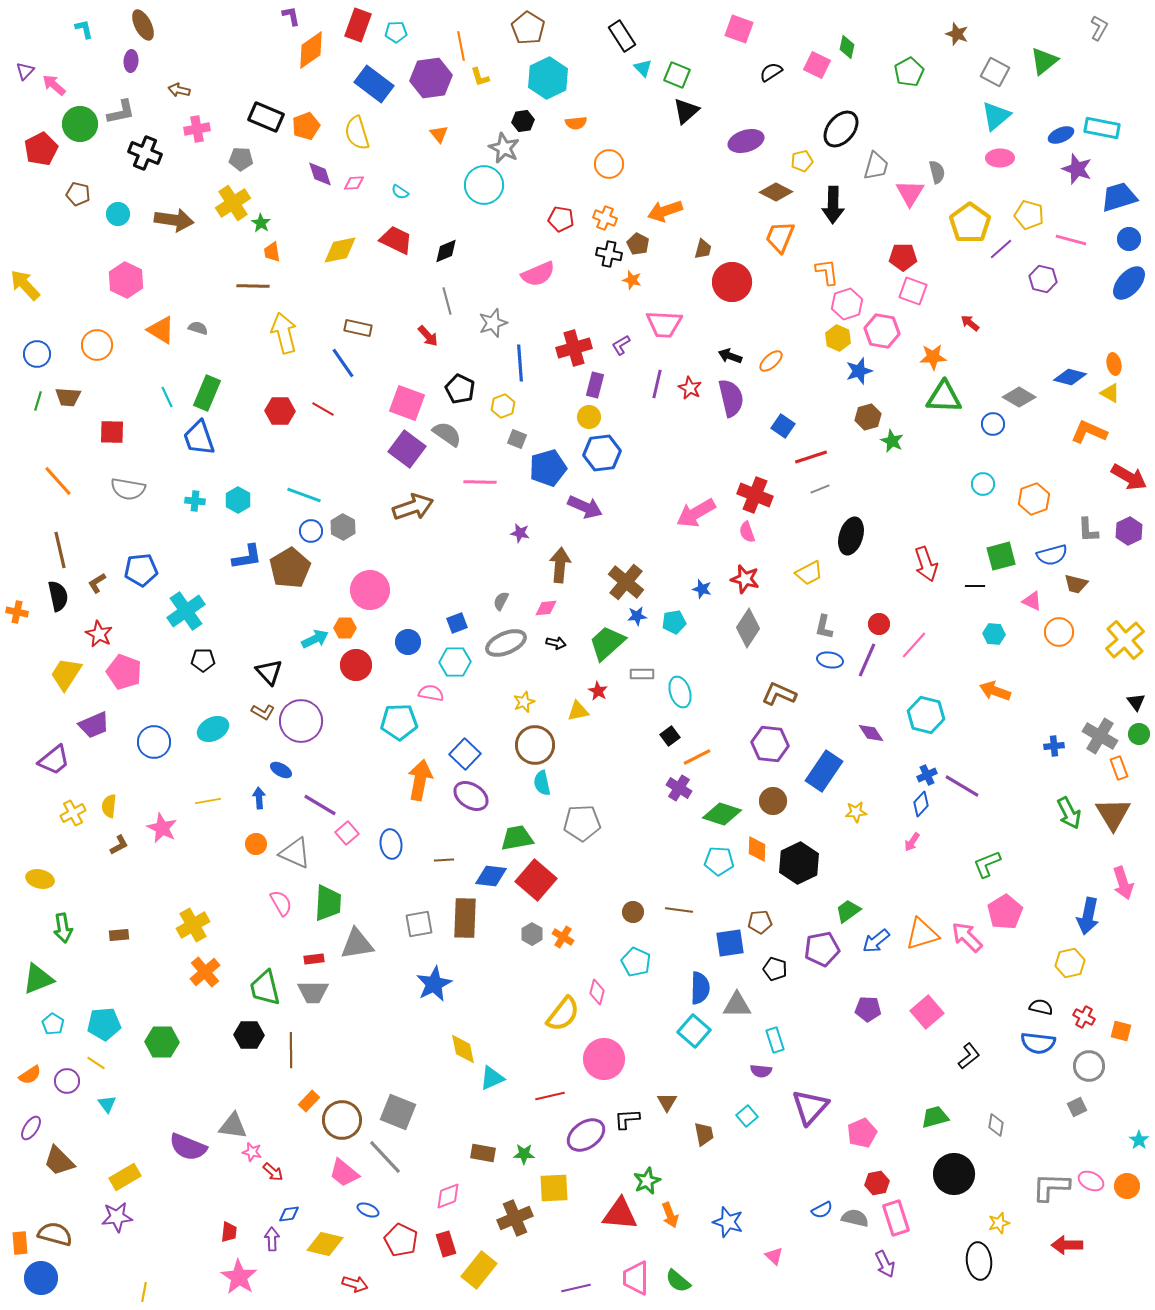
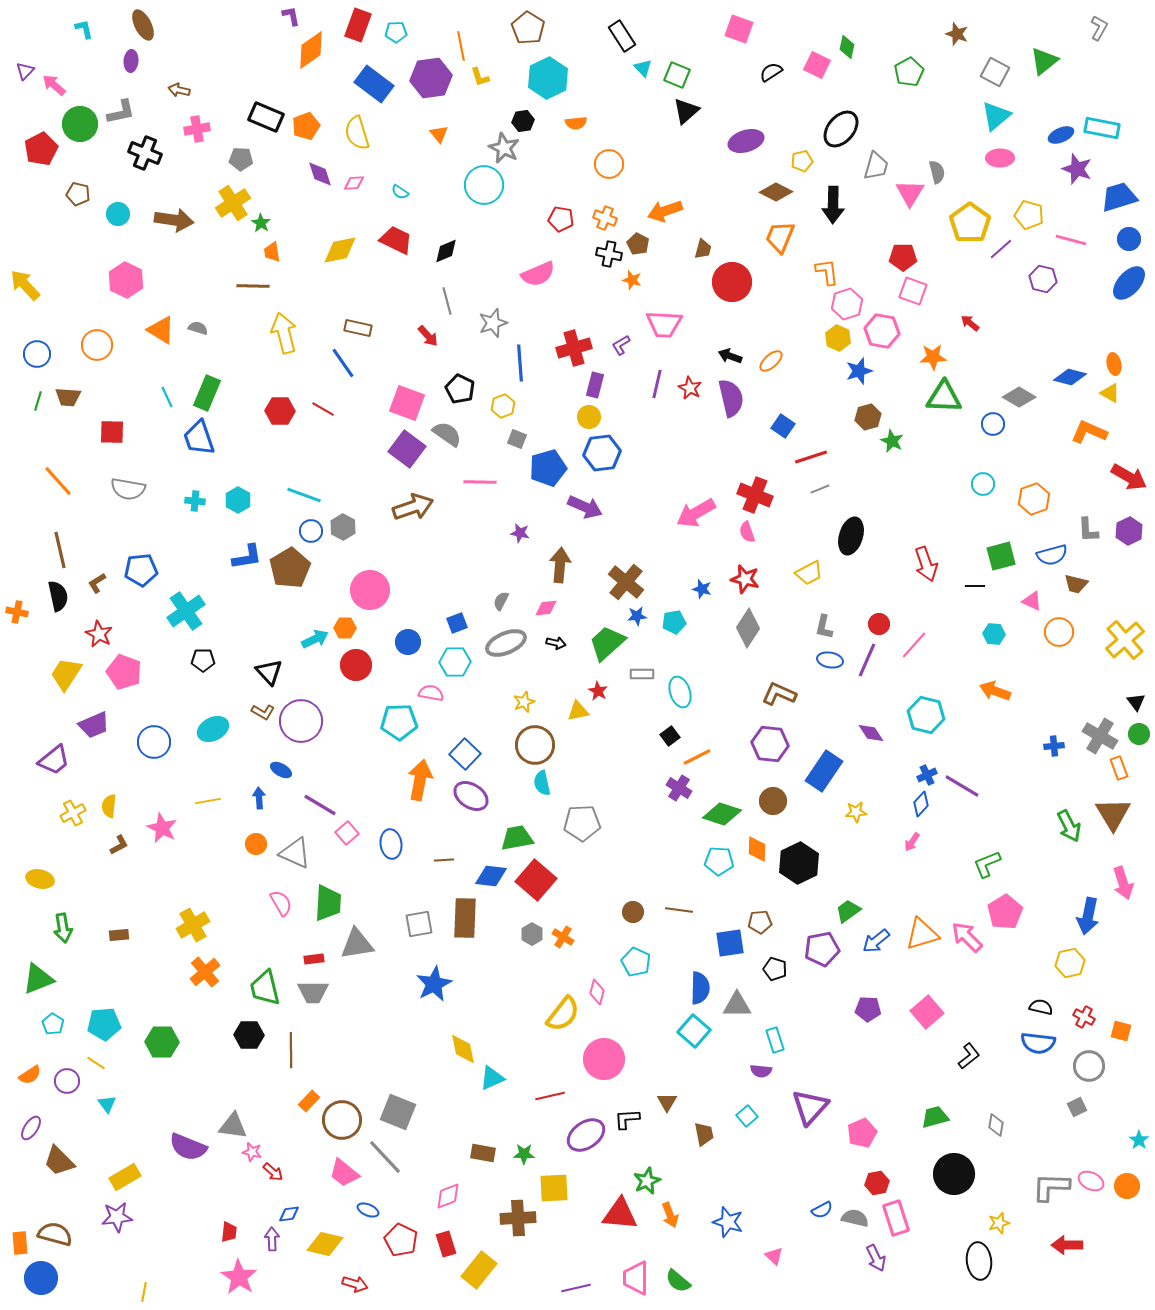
green arrow at (1069, 813): moved 13 px down
brown cross at (515, 1218): moved 3 px right; rotated 20 degrees clockwise
purple arrow at (885, 1264): moved 9 px left, 6 px up
